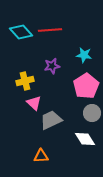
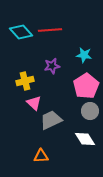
gray circle: moved 2 px left, 2 px up
